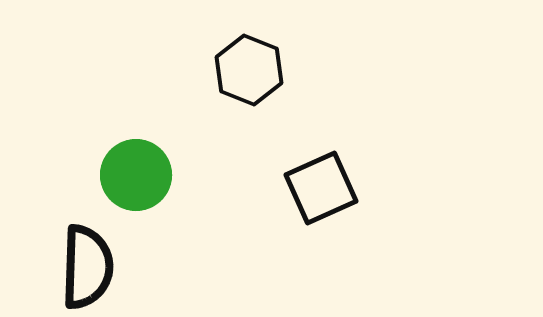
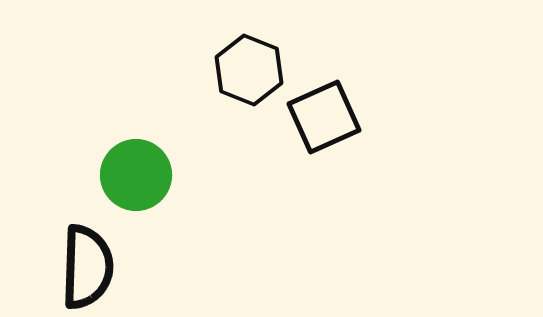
black square: moved 3 px right, 71 px up
